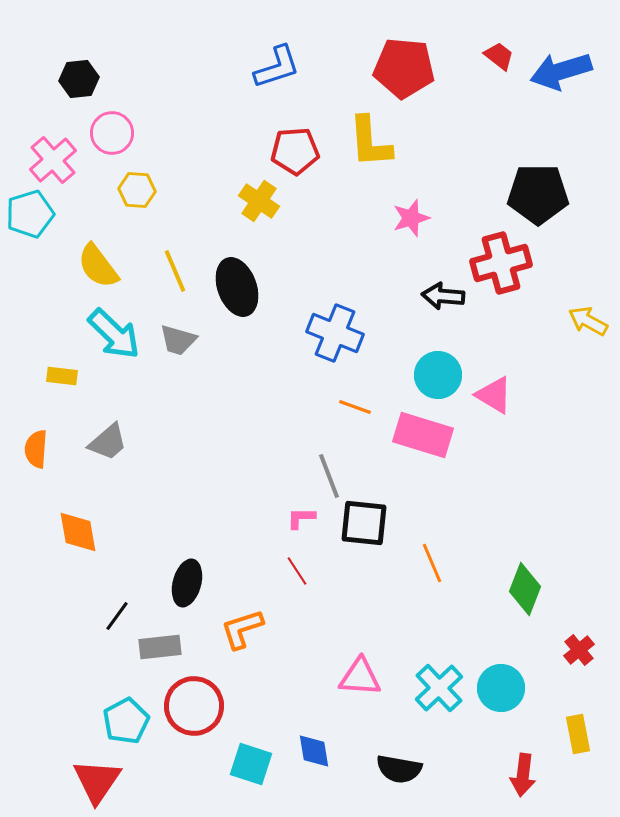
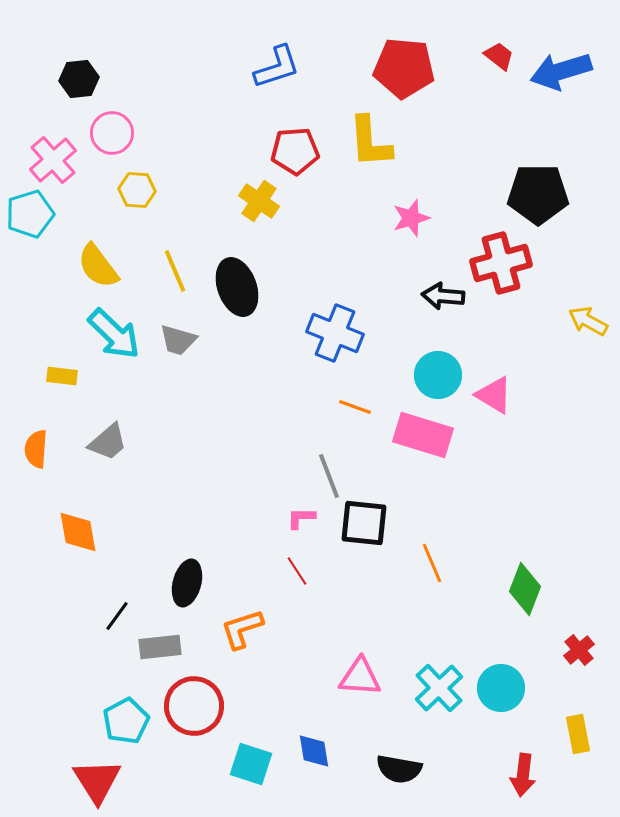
red triangle at (97, 781): rotated 6 degrees counterclockwise
